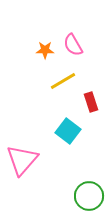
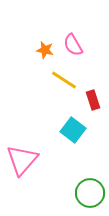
orange star: rotated 12 degrees clockwise
yellow line: moved 1 px right, 1 px up; rotated 64 degrees clockwise
red rectangle: moved 2 px right, 2 px up
cyan square: moved 5 px right, 1 px up
green circle: moved 1 px right, 3 px up
